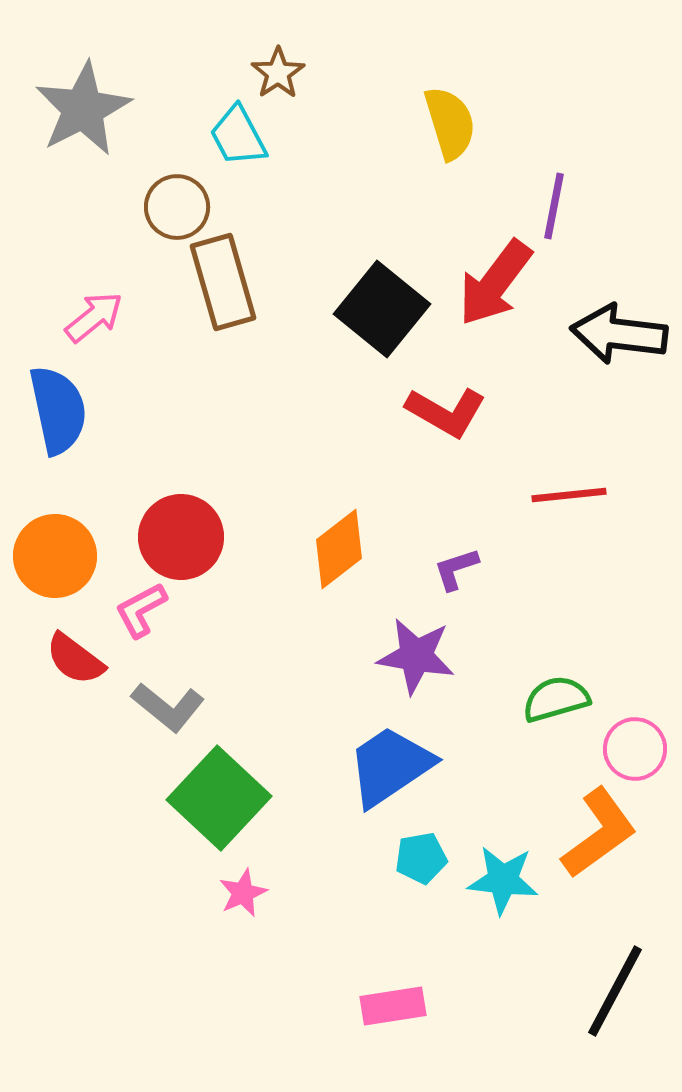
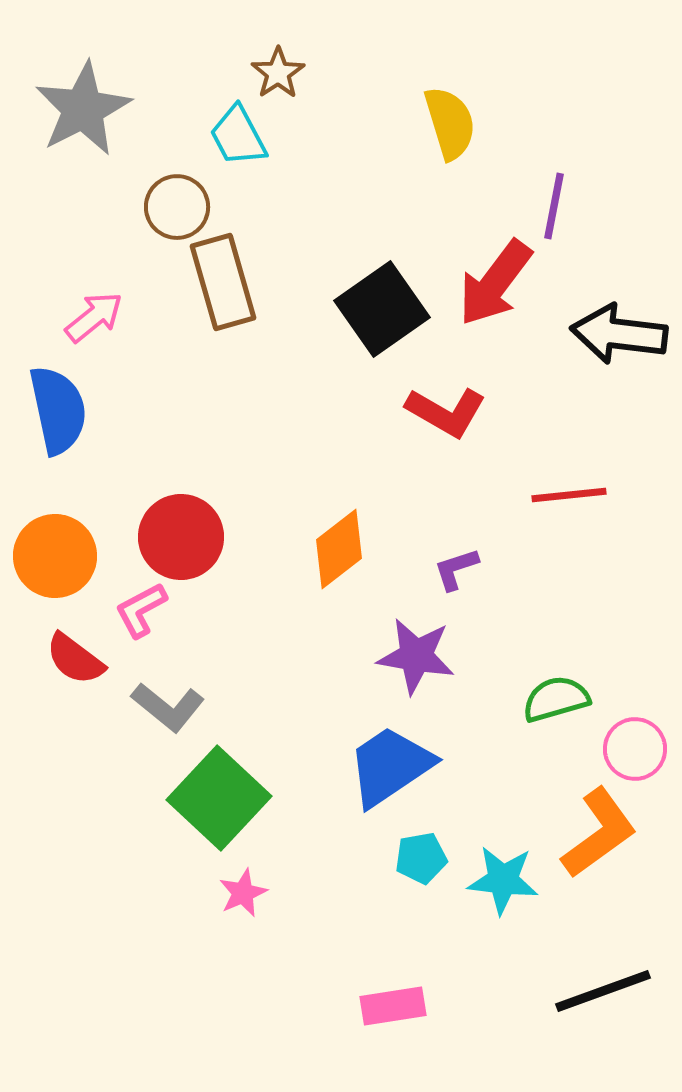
black square: rotated 16 degrees clockwise
black line: moved 12 px left; rotated 42 degrees clockwise
